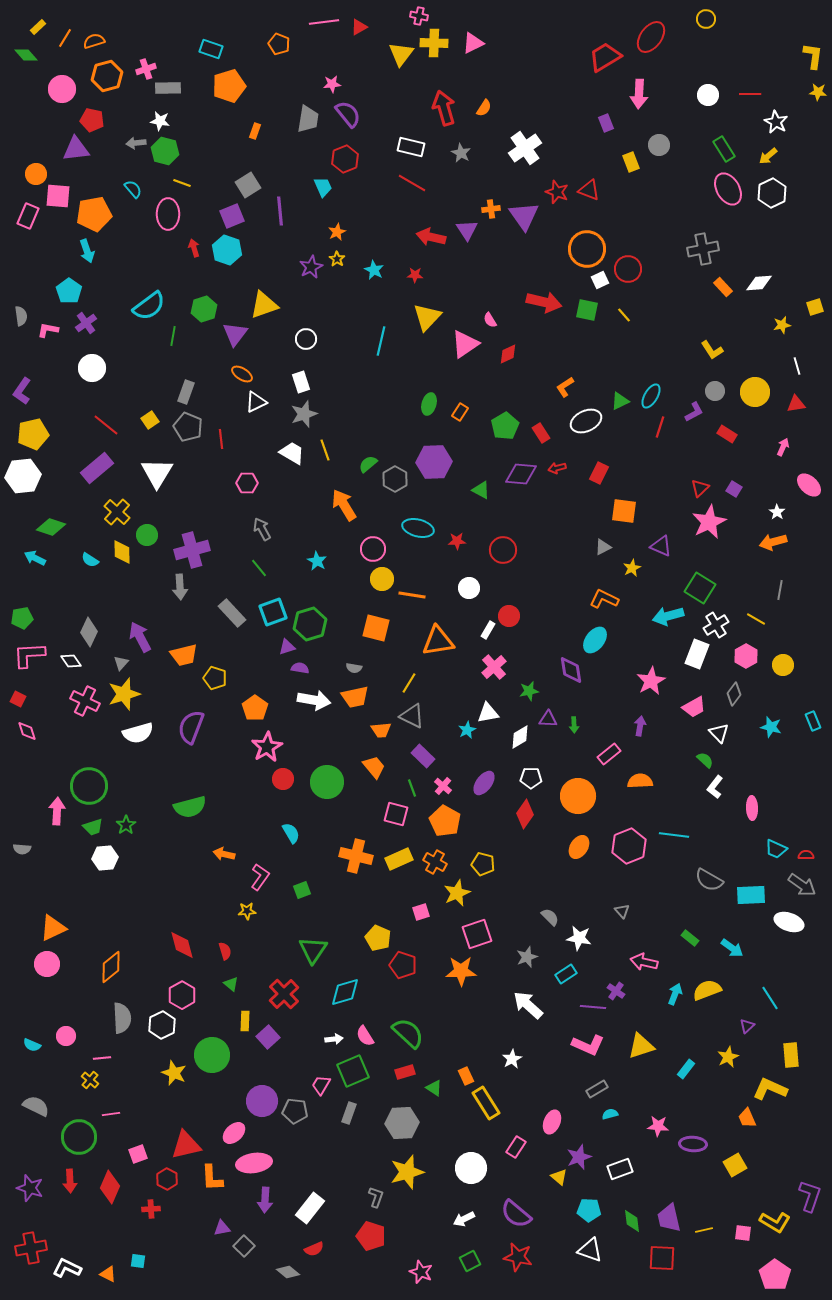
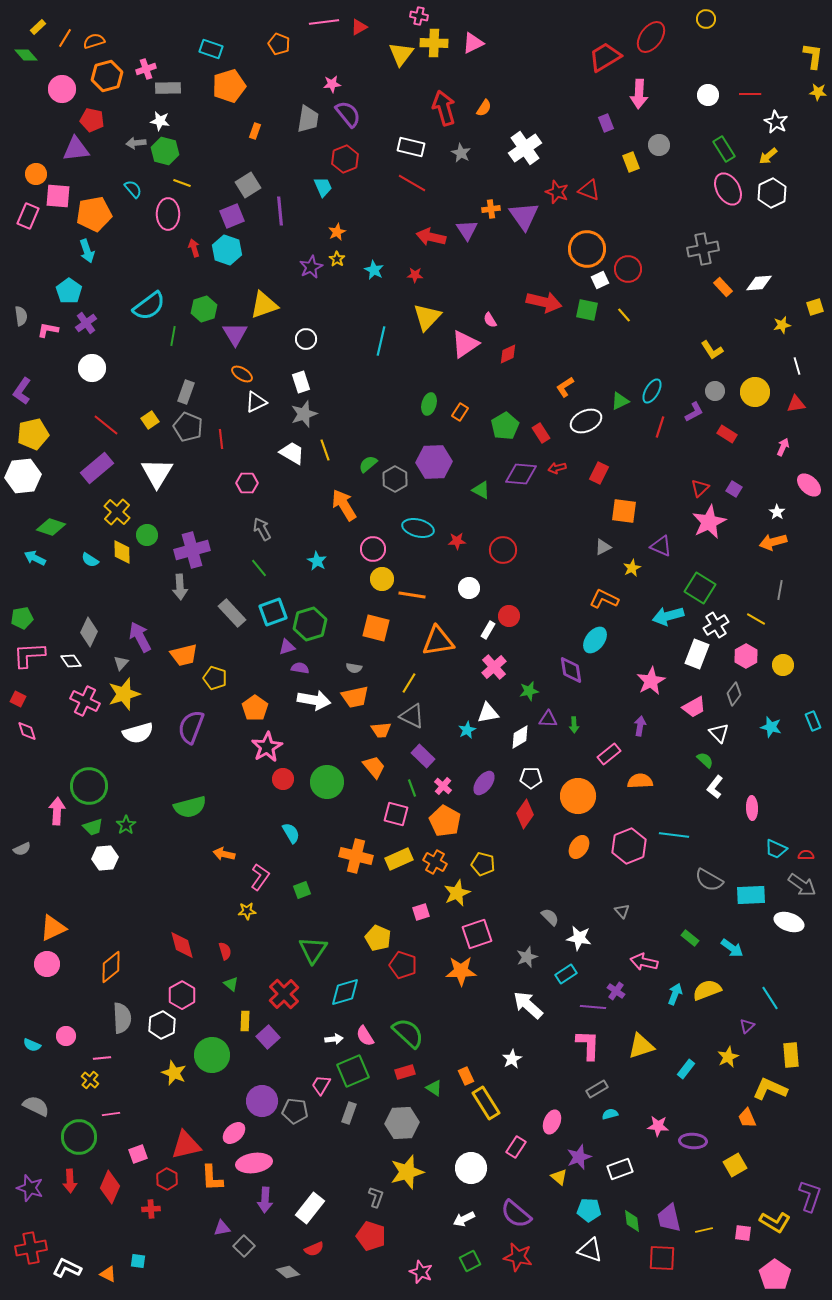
purple triangle at (235, 334): rotated 8 degrees counterclockwise
cyan ellipse at (651, 396): moved 1 px right, 5 px up
gray semicircle at (22, 849): rotated 30 degrees counterclockwise
pink L-shape at (588, 1045): rotated 112 degrees counterclockwise
purple ellipse at (693, 1144): moved 3 px up
